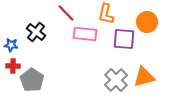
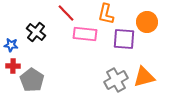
gray cross: rotated 15 degrees clockwise
